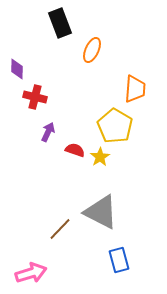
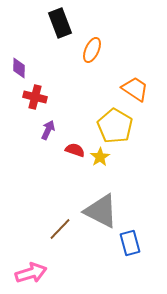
purple diamond: moved 2 px right, 1 px up
orange trapezoid: rotated 60 degrees counterclockwise
purple arrow: moved 2 px up
gray triangle: moved 1 px up
blue rectangle: moved 11 px right, 17 px up
